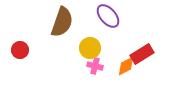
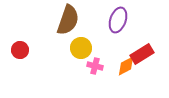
purple ellipse: moved 10 px right, 4 px down; rotated 60 degrees clockwise
brown semicircle: moved 6 px right, 2 px up
yellow circle: moved 9 px left
